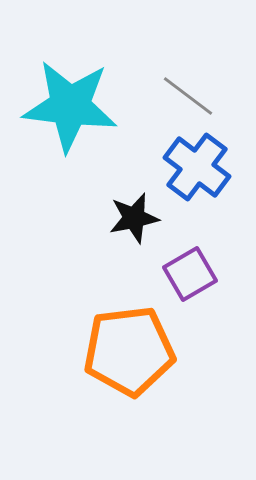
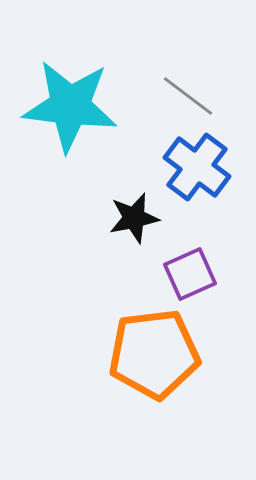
purple square: rotated 6 degrees clockwise
orange pentagon: moved 25 px right, 3 px down
